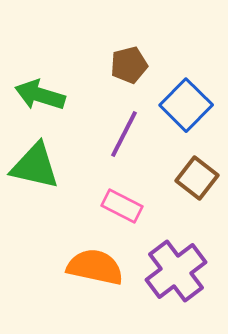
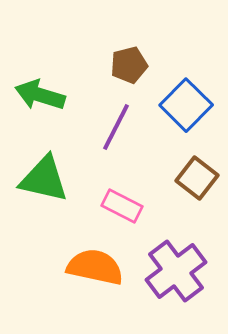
purple line: moved 8 px left, 7 px up
green triangle: moved 9 px right, 13 px down
